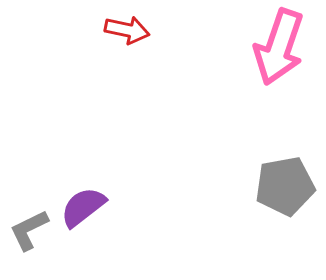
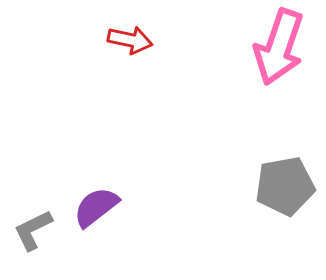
red arrow: moved 3 px right, 10 px down
purple semicircle: moved 13 px right
gray L-shape: moved 4 px right
